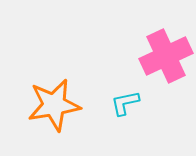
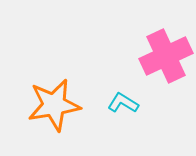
cyan L-shape: moved 2 px left; rotated 44 degrees clockwise
